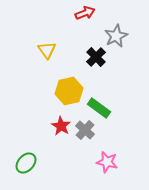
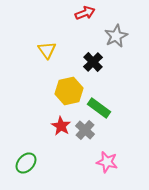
black cross: moved 3 px left, 5 px down
